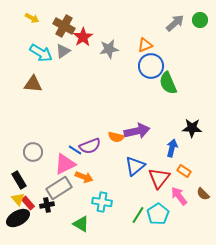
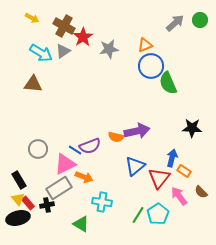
blue arrow: moved 10 px down
gray circle: moved 5 px right, 3 px up
brown semicircle: moved 2 px left, 2 px up
black ellipse: rotated 15 degrees clockwise
